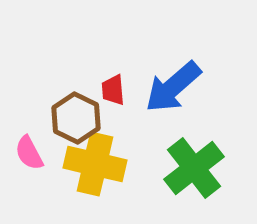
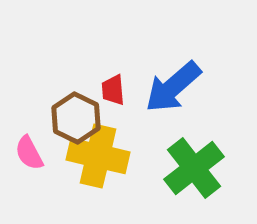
yellow cross: moved 3 px right, 8 px up
